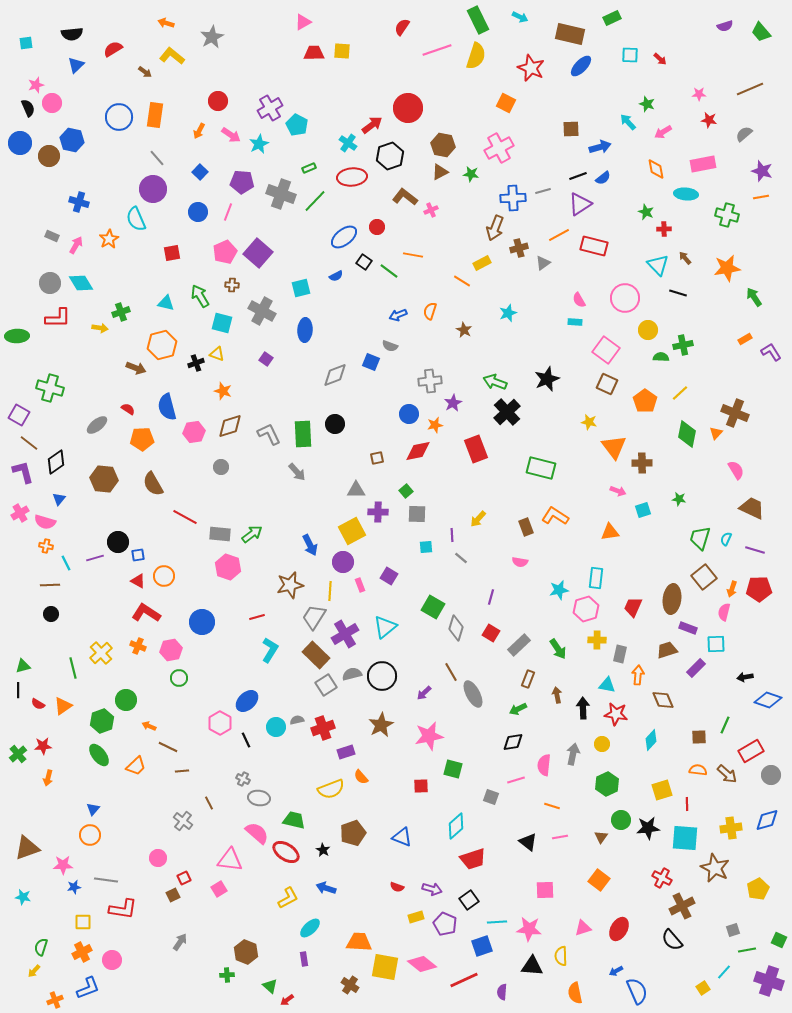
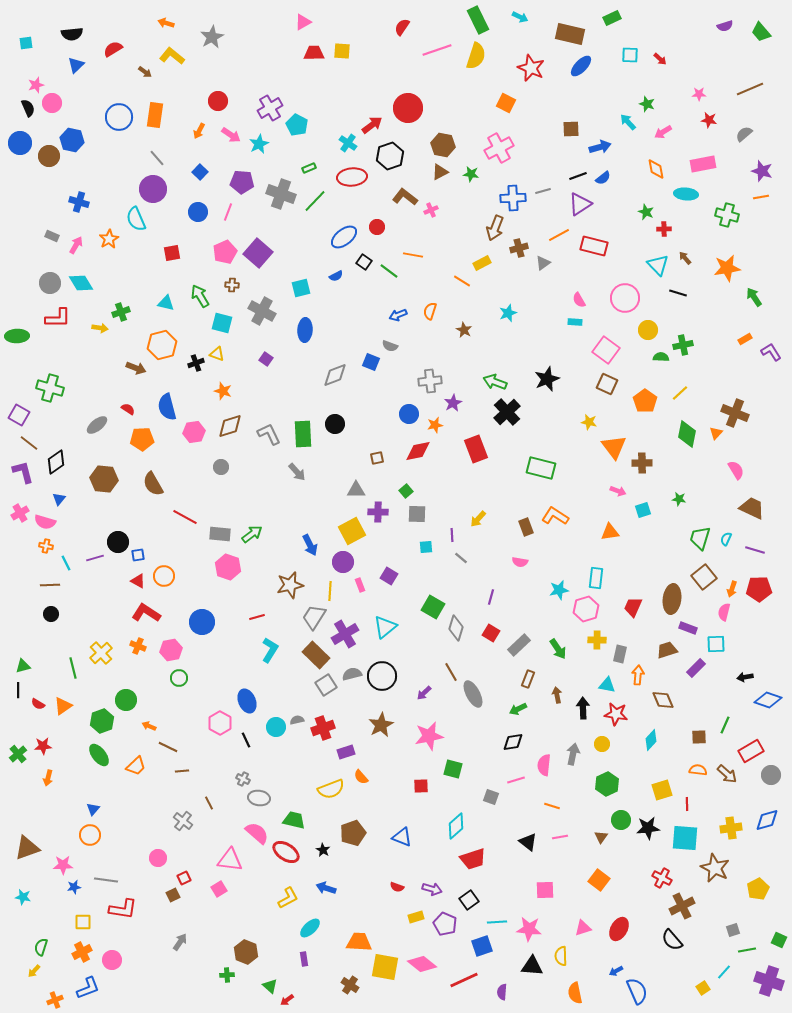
blue ellipse at (247, 701): rotated 70 degrees counterclockwise
